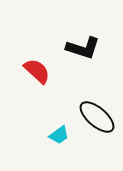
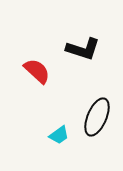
black L-shape: moved 1 px down
black ellipse: rotated 72 degrees clockwise
